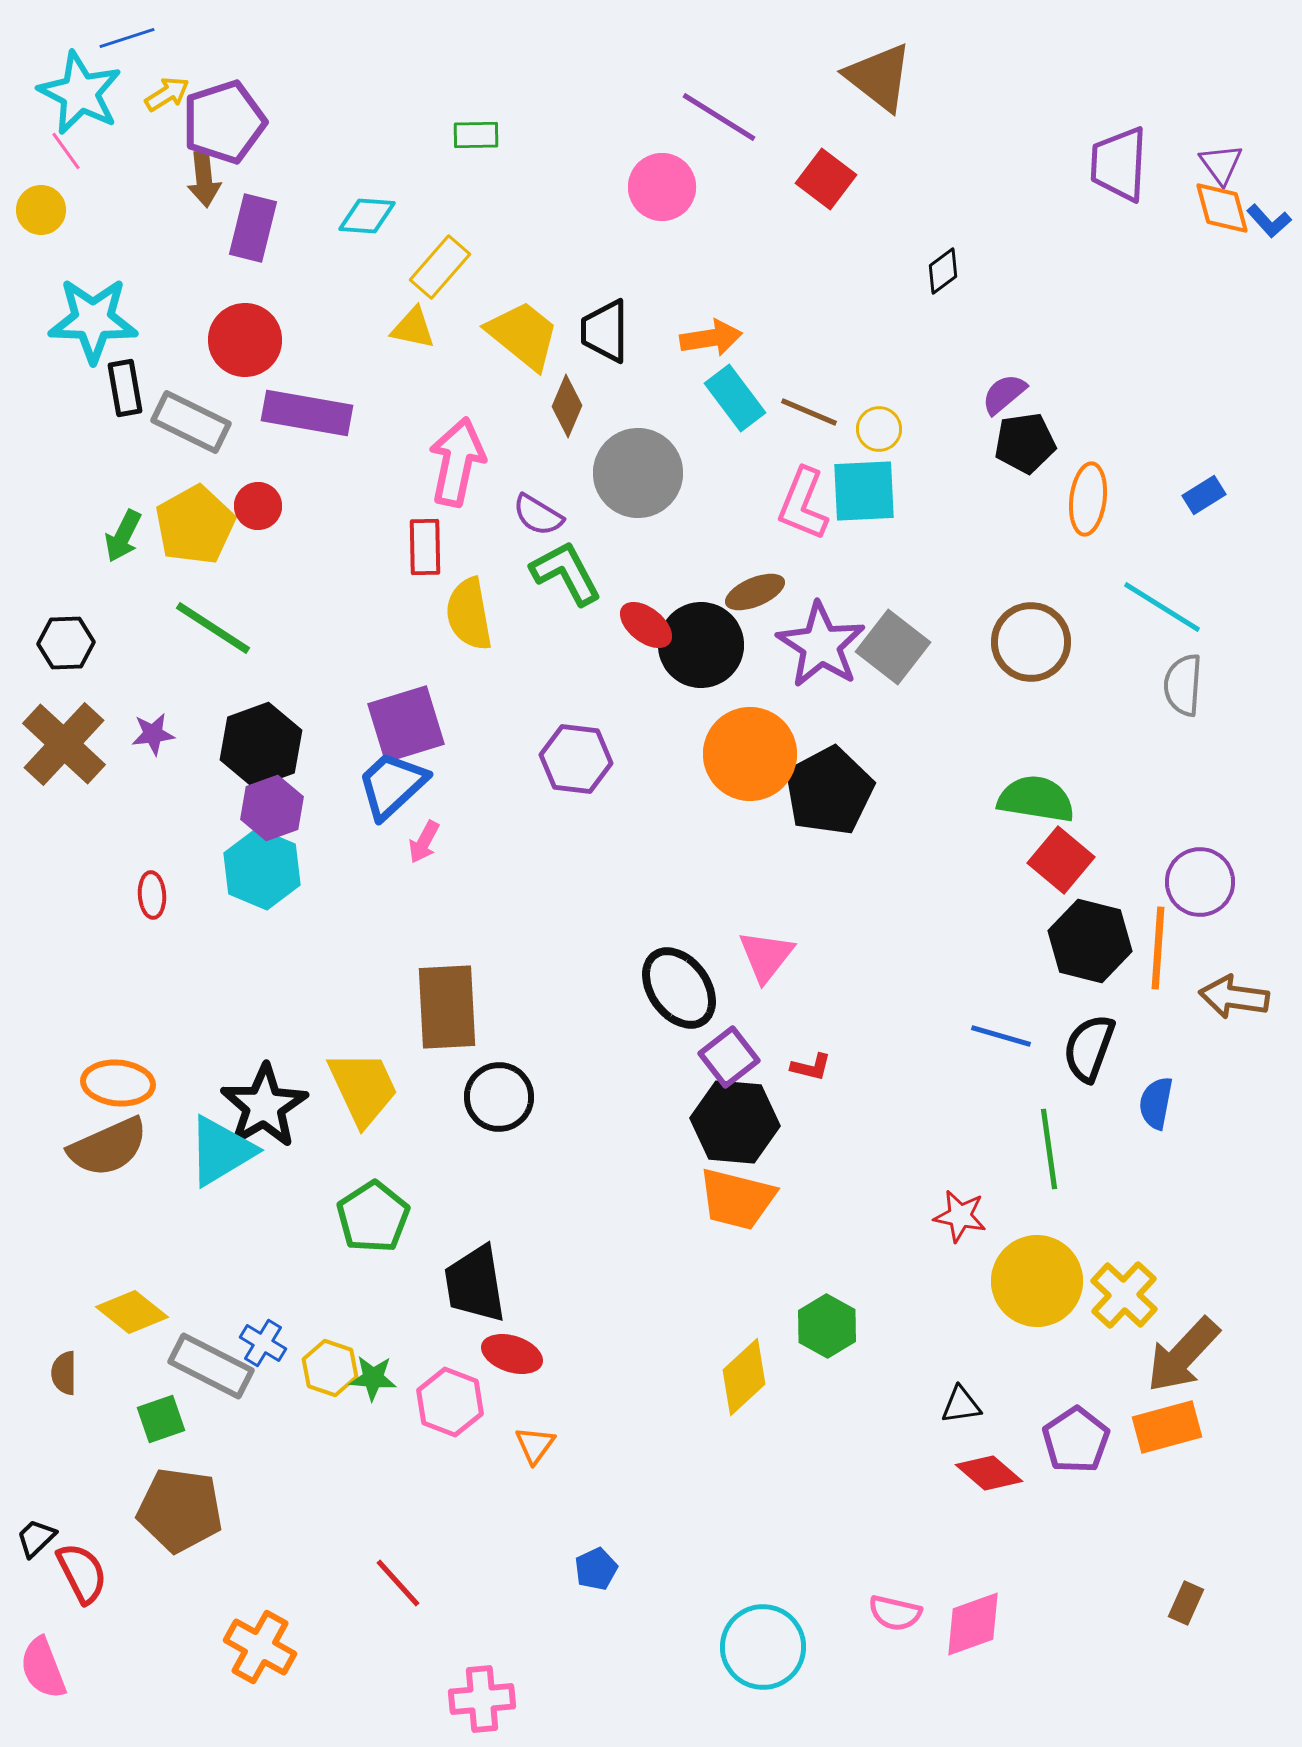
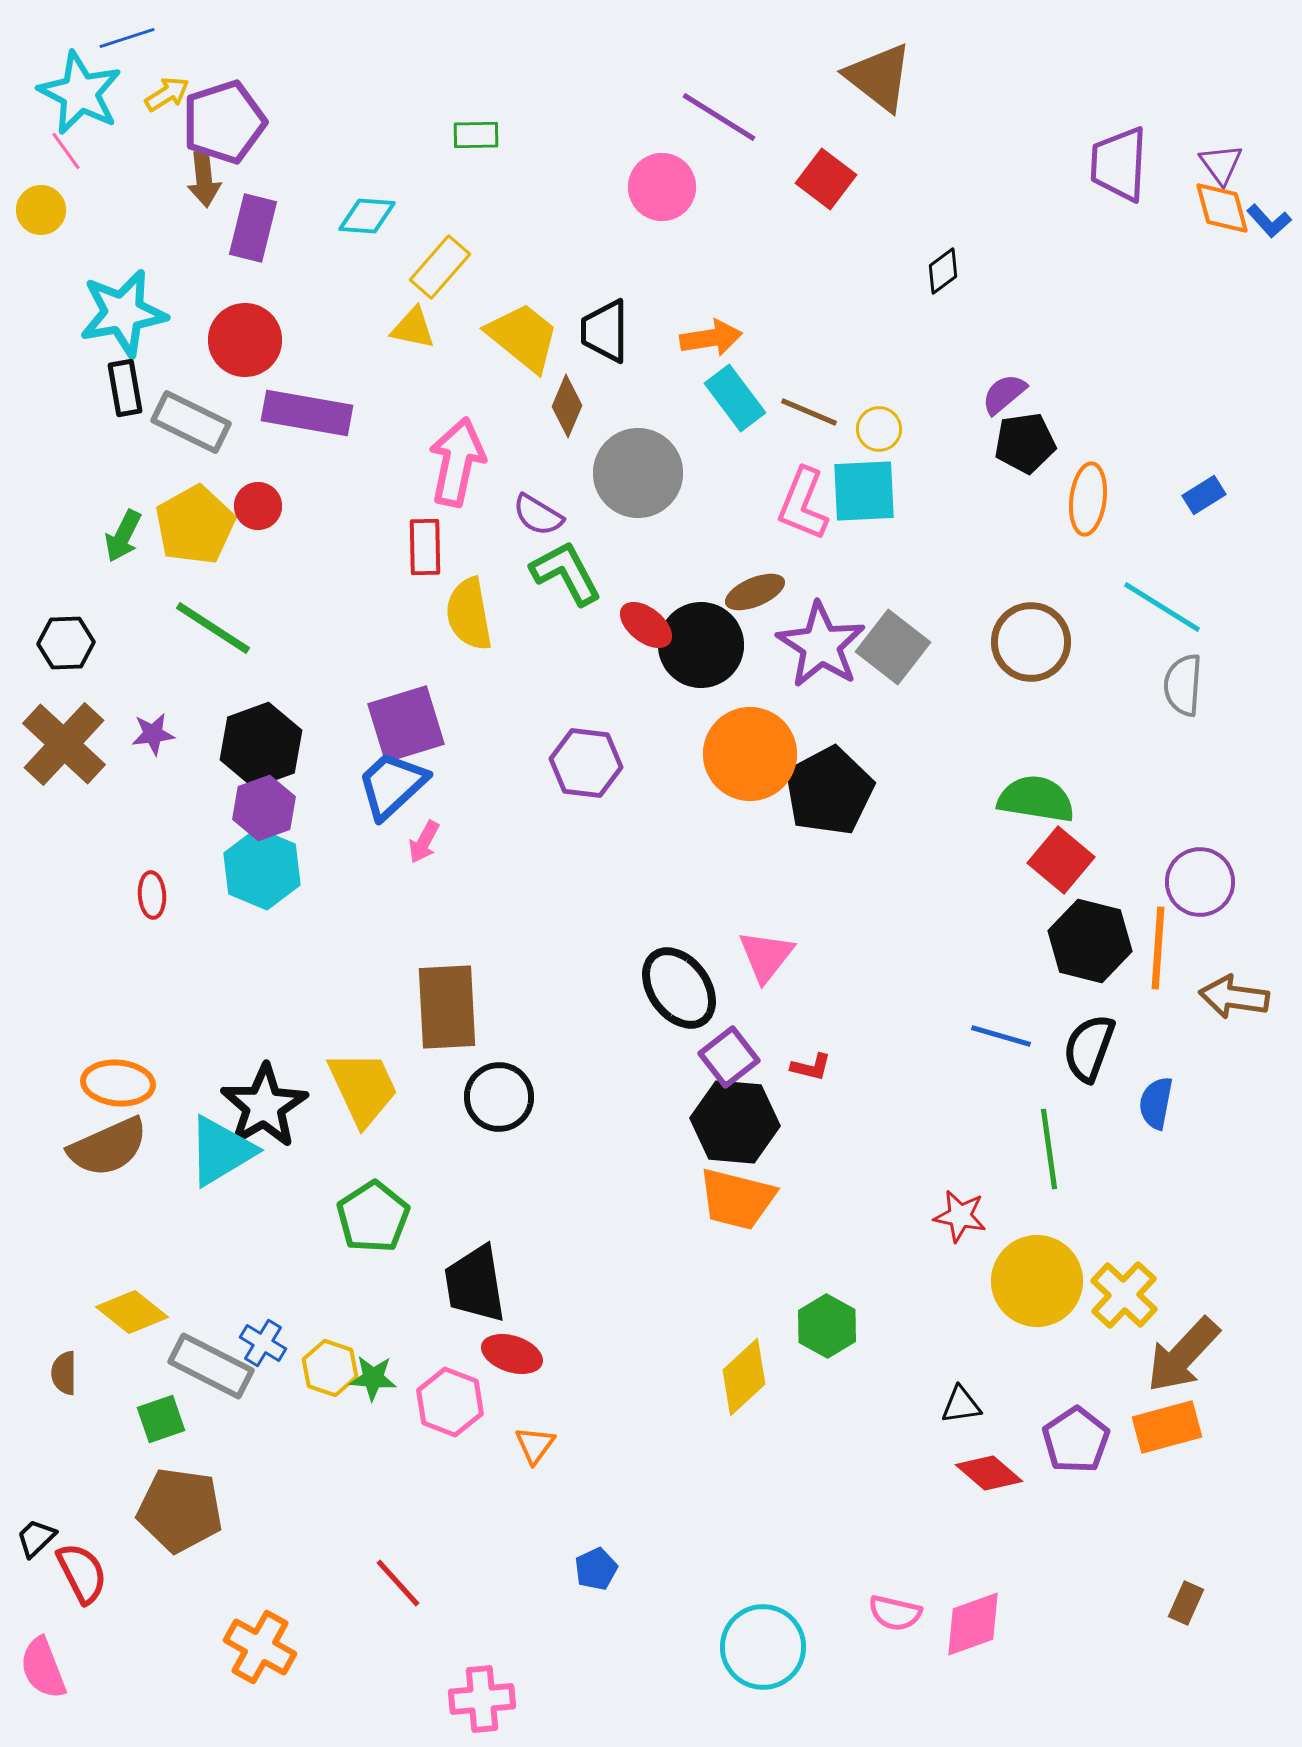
cyan star at (93, 320): moved 30 px right, 7 px up; rotated 12 degrees counterclockwise
yellow trapezoid at (523, 335): moved 2 px down
purple hexagon at (576, 759): moved 10 px right, 4 px down
purple hexagon at (272, 808): moved 8 px left
